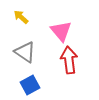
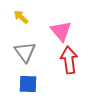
gray triangle: rotated 20 degrees clockwise
blue square: moved 2 px left, 1 px up; rotated 30 degrees clockwise
